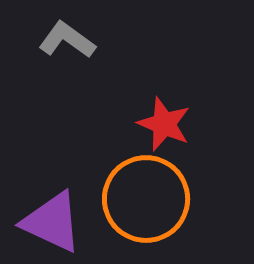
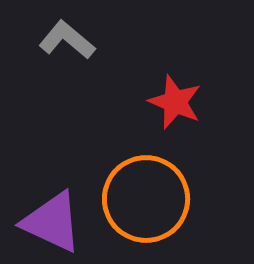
gray L-shape: rotated 4 degrees clockwise
red star: moved 11 px right, 22 px up
